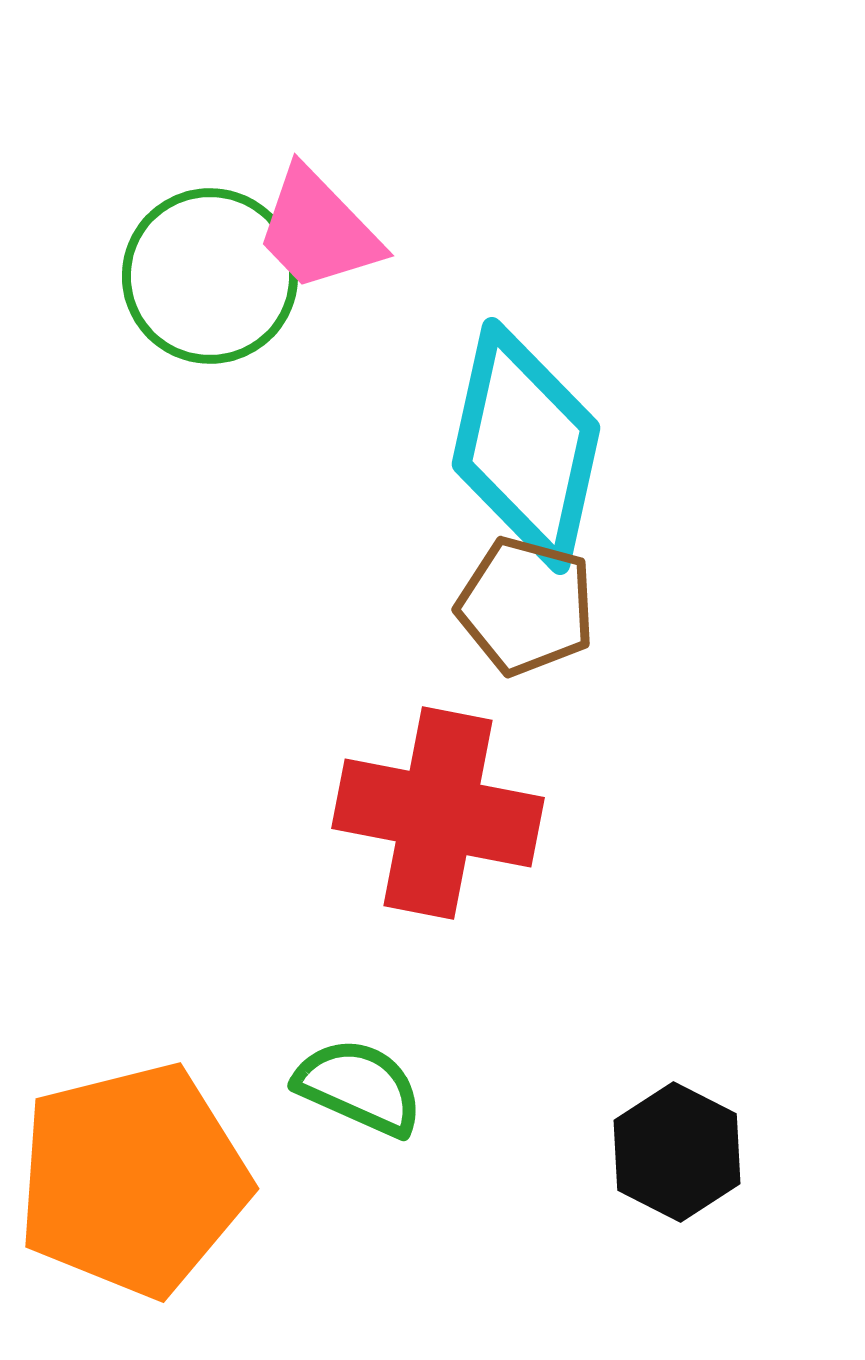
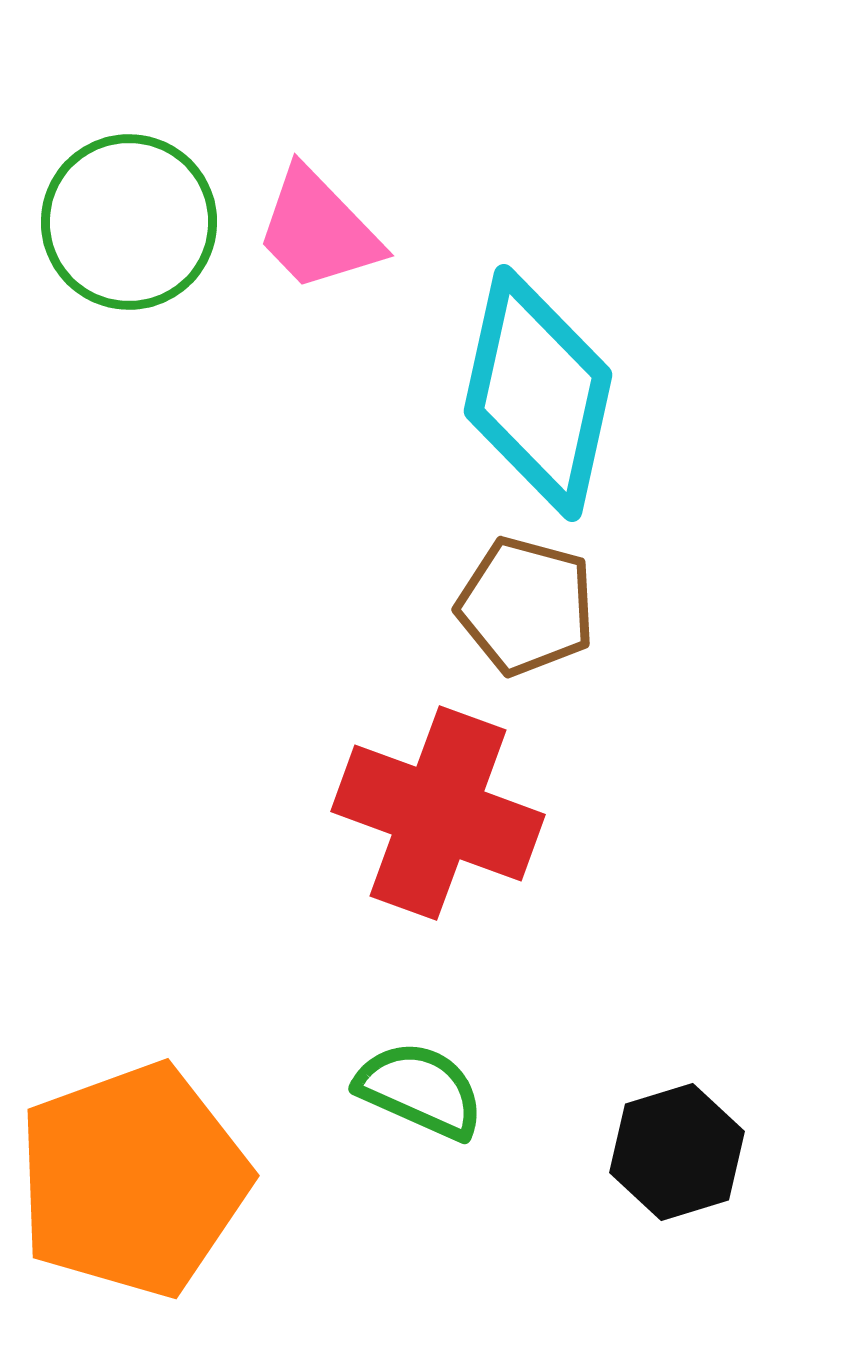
green circle: moved 81 px left, 54 px up
cyan diamond: moved 12 px right, 53 px up
red cross: rotated 9 degrees clockwise
green semicircle: moved 61 px right, 3 px down
black hexagon: rotated 16 degrees clockwise
orange pentagon: rotated 6 degrees counterclockwise
